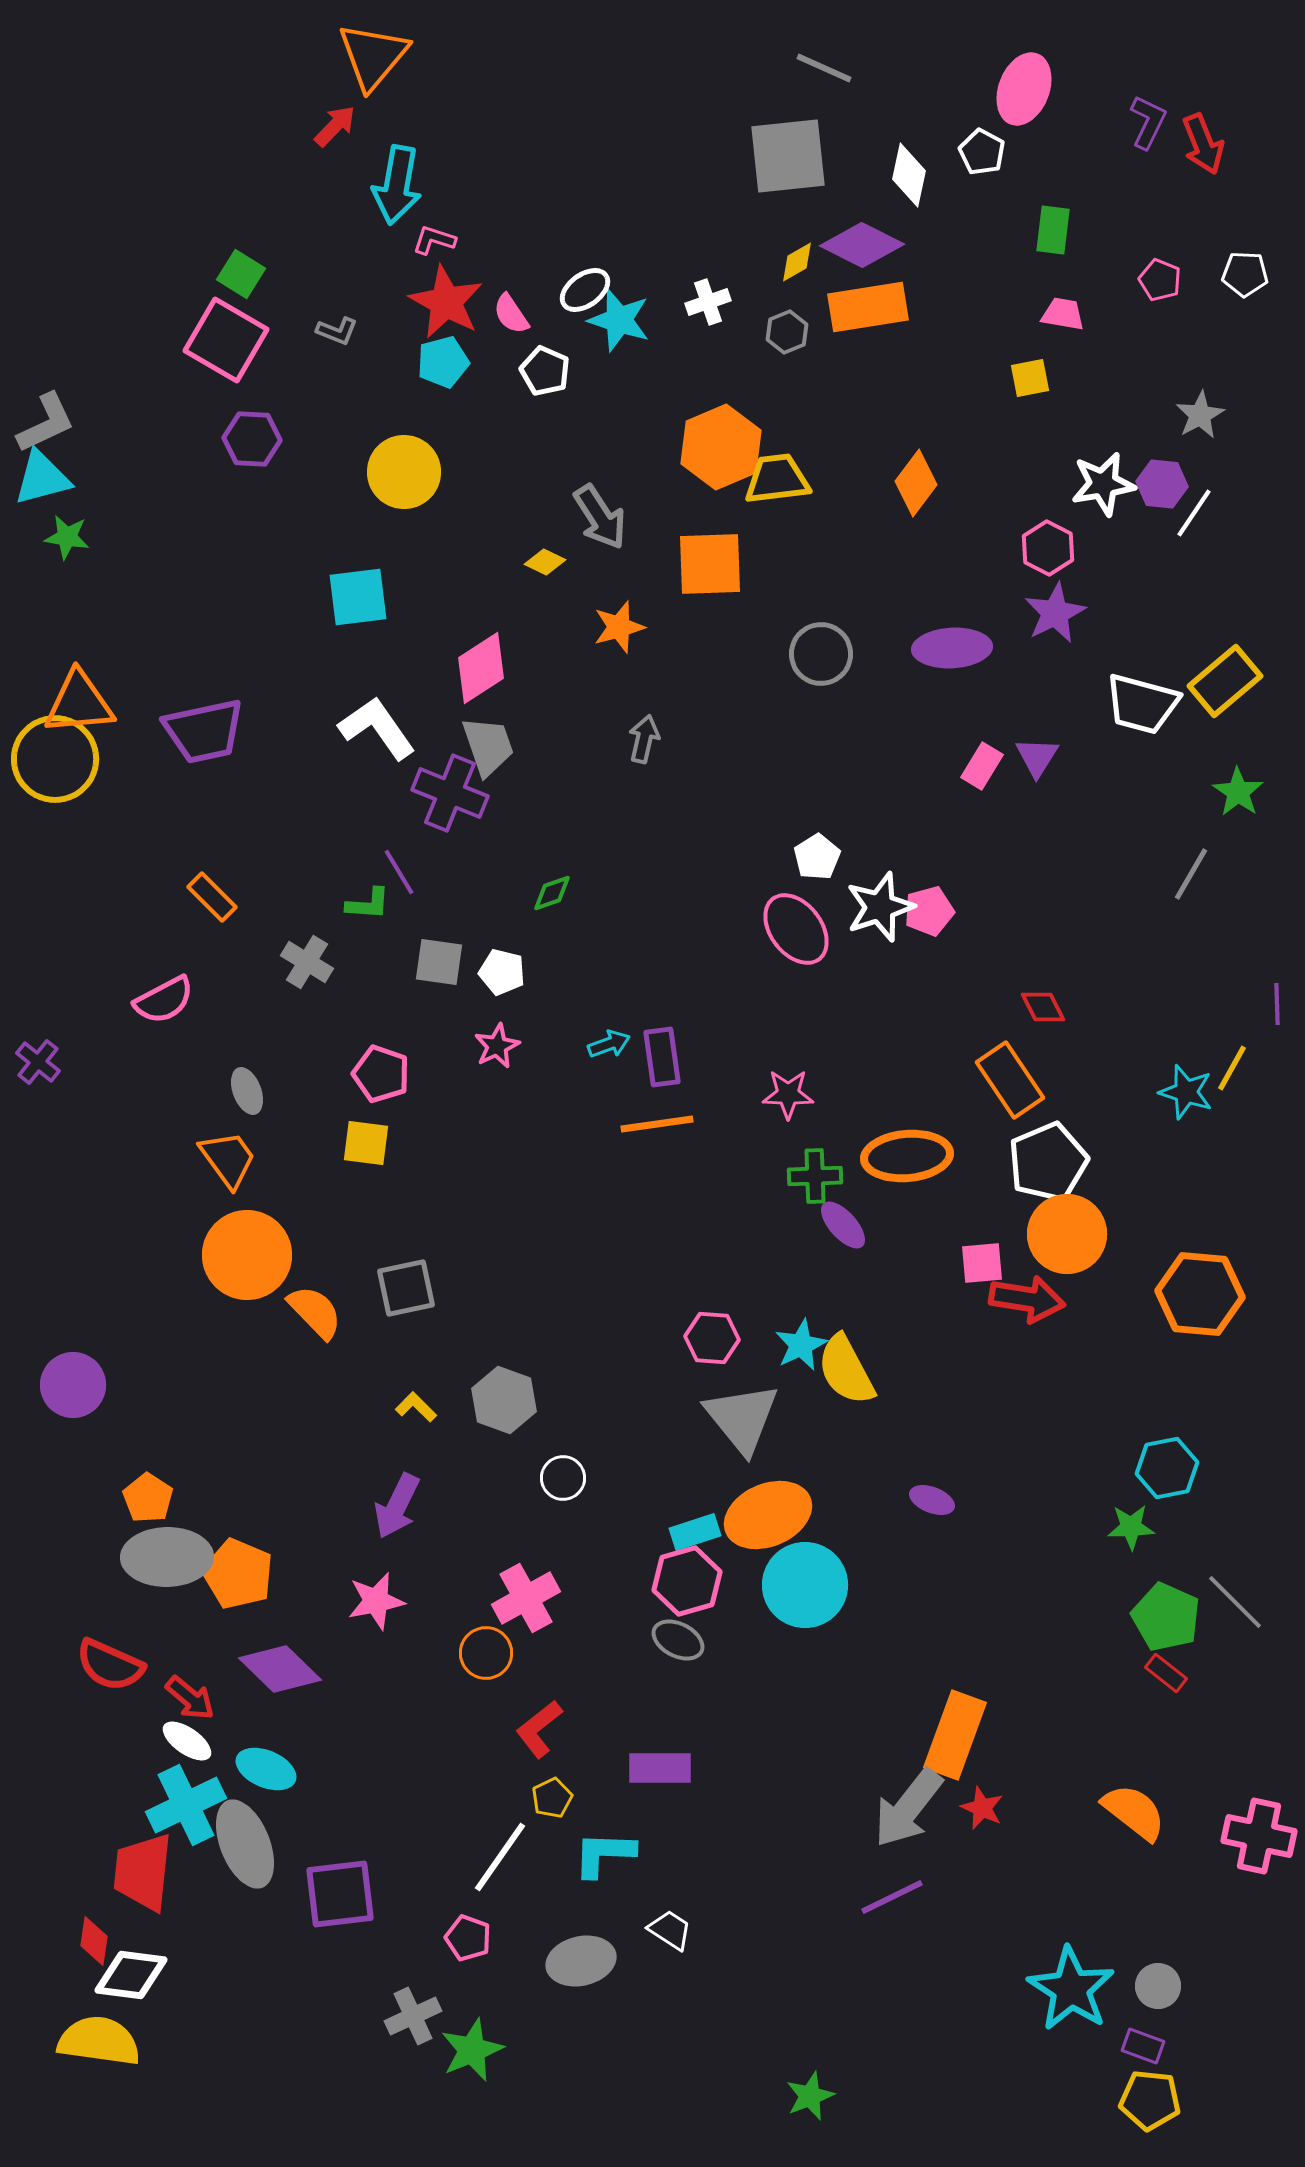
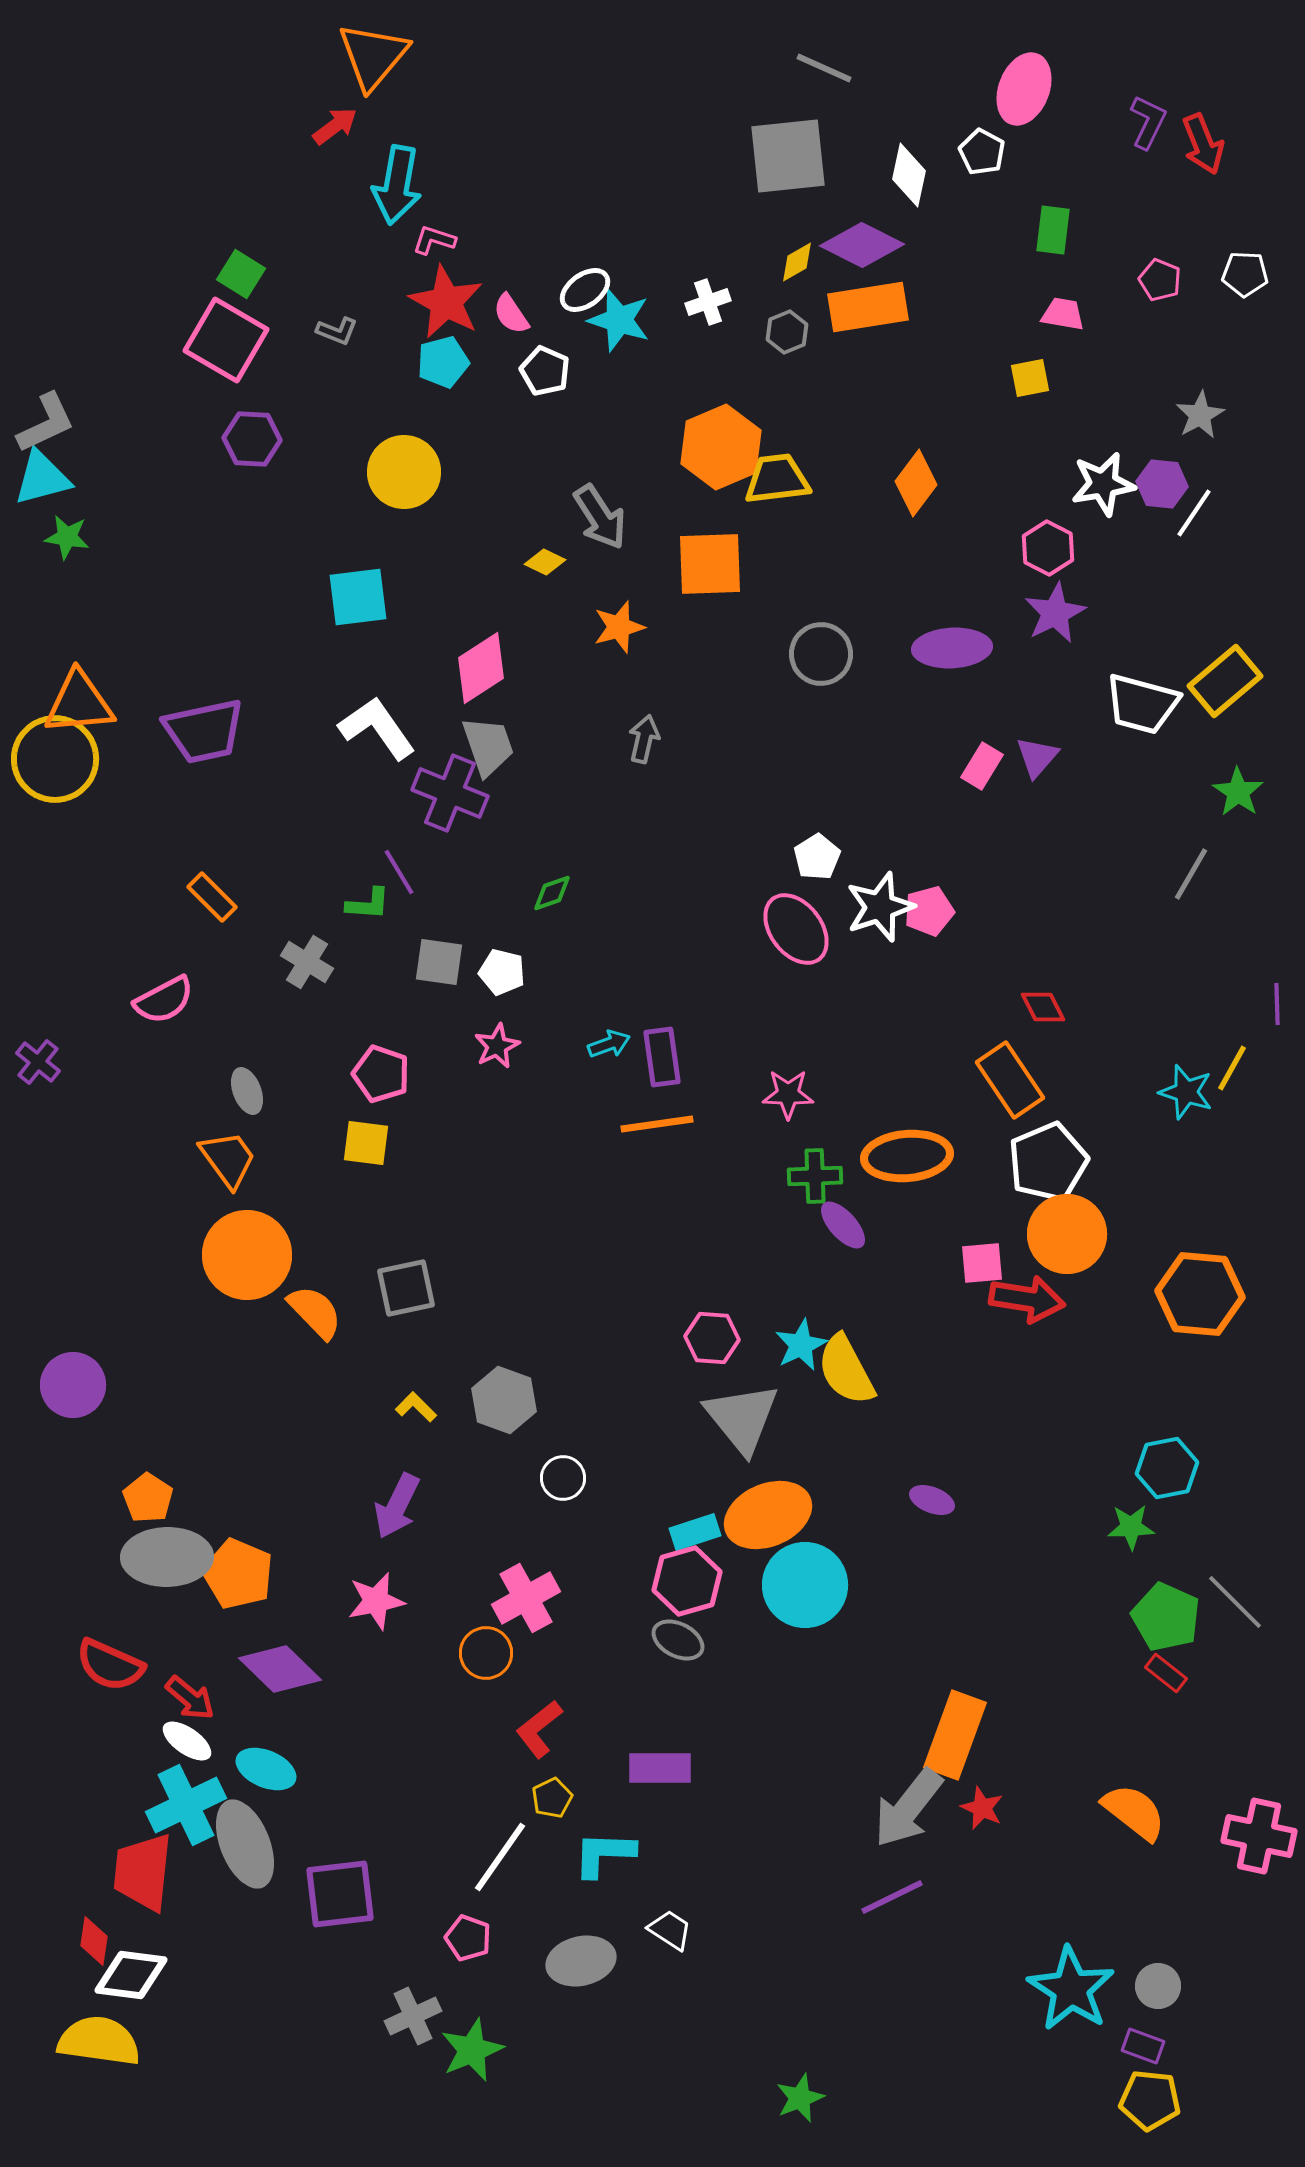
red arrow at (335, 126): rotated 9 degrees clockwise
purple triangle at (1037, 757): rotated 9 degrees clockwise
green star at (810, 2096): moved 10 px left, 2 px down
